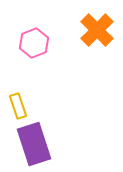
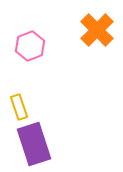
pink hexagon: moved 4 px left, 3 px down
yellow rectangle: moved 1 px right, 1 px down
